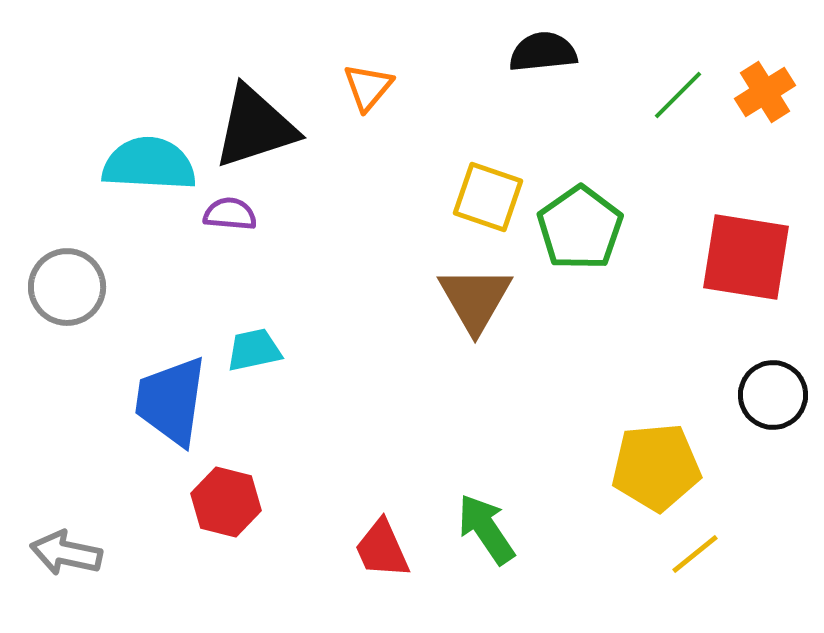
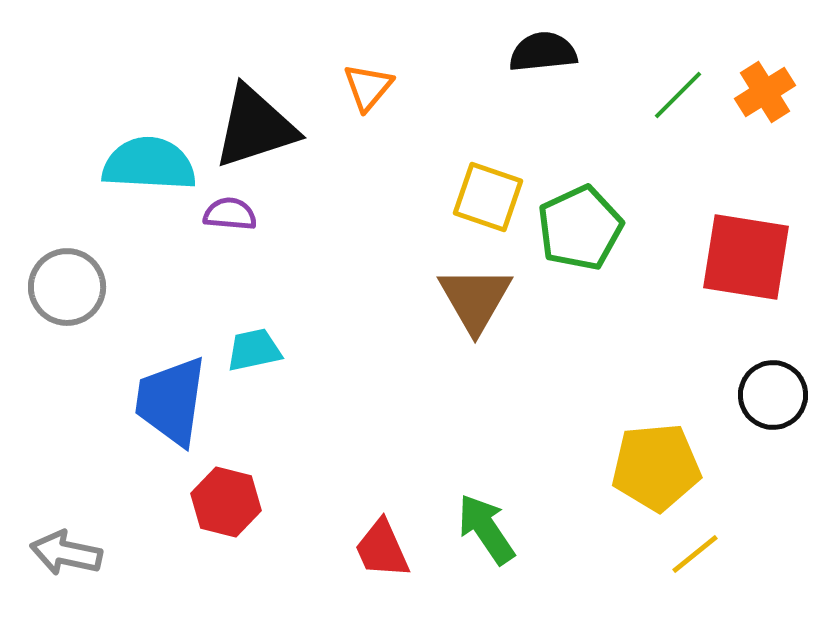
green pentagon: rotated 10 degrees clockwise
